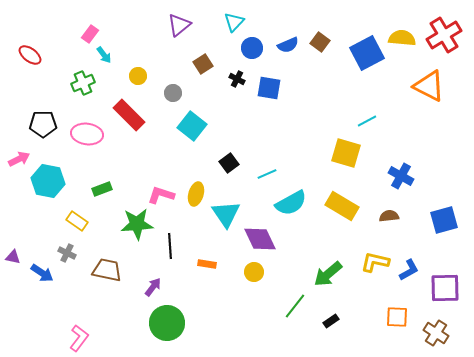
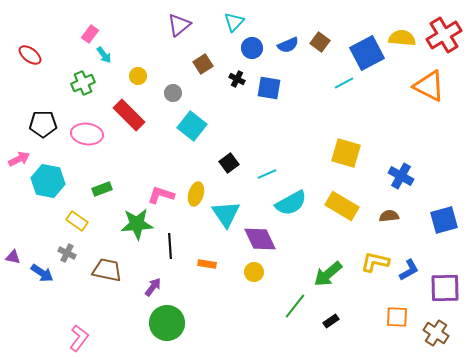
cyan line at (367, 121): moved 23 px left, 38 px up
